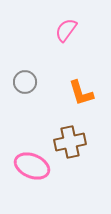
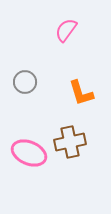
pink ellipse: moved 3 px left, 13 px up
